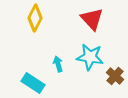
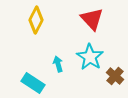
yellow diamond: moved 1 px right, 2 px down
cyan star: rotated 24 degrees clockwise
